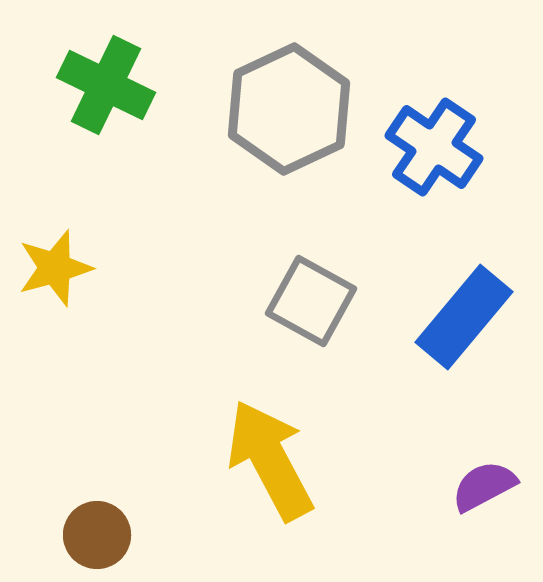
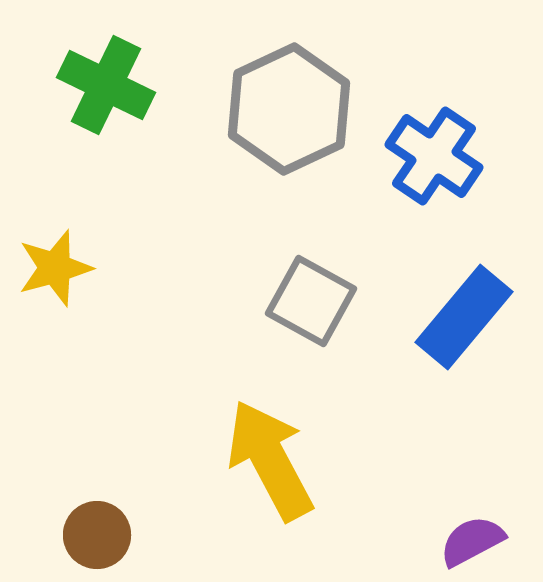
blue cross: moved 9 px down
purple semicircle: moved 12 px left, 55 px down
